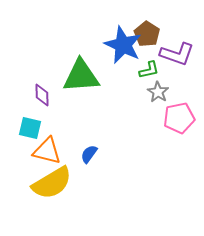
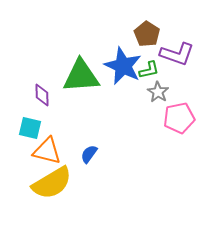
blue star: moved 21 px down
